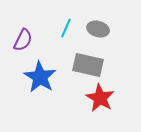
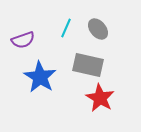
gray ellipse: rotated 35 degrees clockwise
purple semicircle: rotated 45 degrees clockwise
